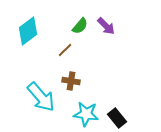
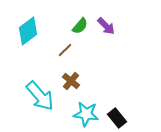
brown cross: rotated 30 degrees clockwise
cyan arrow: moved 1 px left, 1 px up
